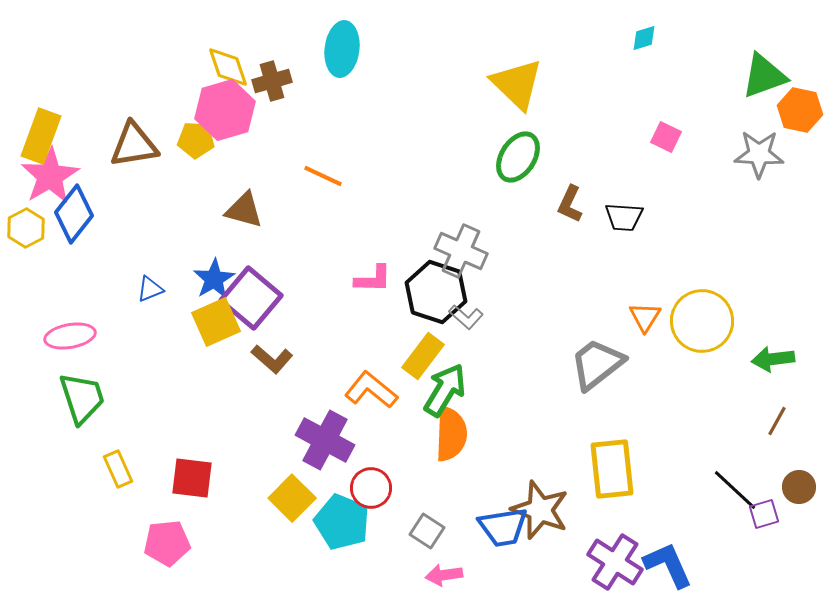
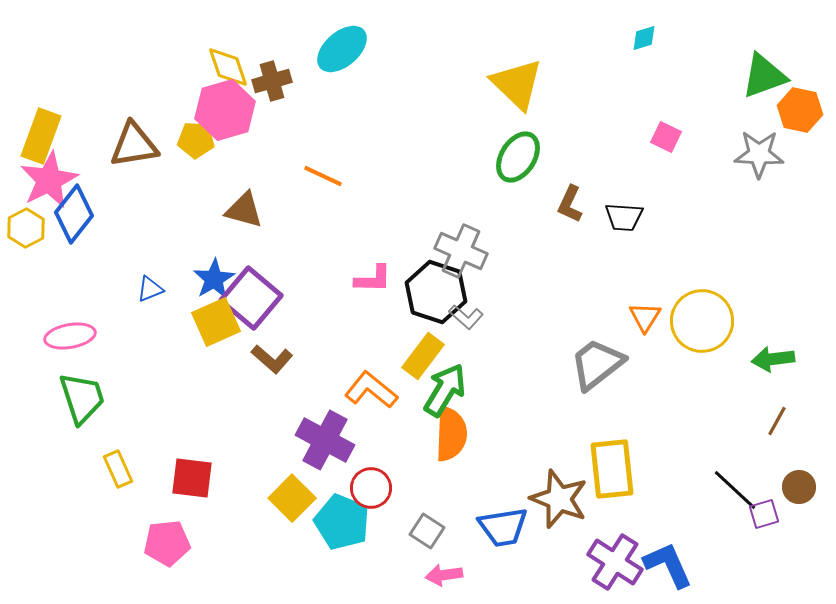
cyan ellipse at (342, 49): rotated 42 degrees clockwise
pink star at (50, 176): moved 1 px left, 4 px down; rotated 4 degrees clockwise
brown star at (540, 510): moved 19 px right, 11 px up
